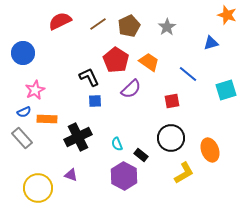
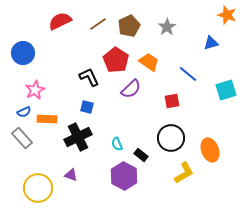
blue square: moved 8 px left, 6 px down; rotated 16 degrees clockwise
